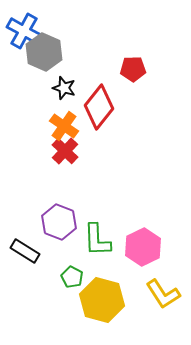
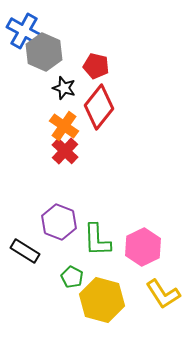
red pentagon: moved 37 px left, 3 px up; rotated 15 degrees clockwise
